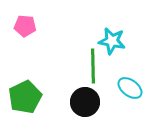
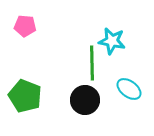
green line: moved 1 px left, 3 px up
cyan ellipse: moved 1 px left, 1 px down
green pentagon: moved 1 px up; rotated 24 degrees counterclockwise
black circle: moved 2 px up
